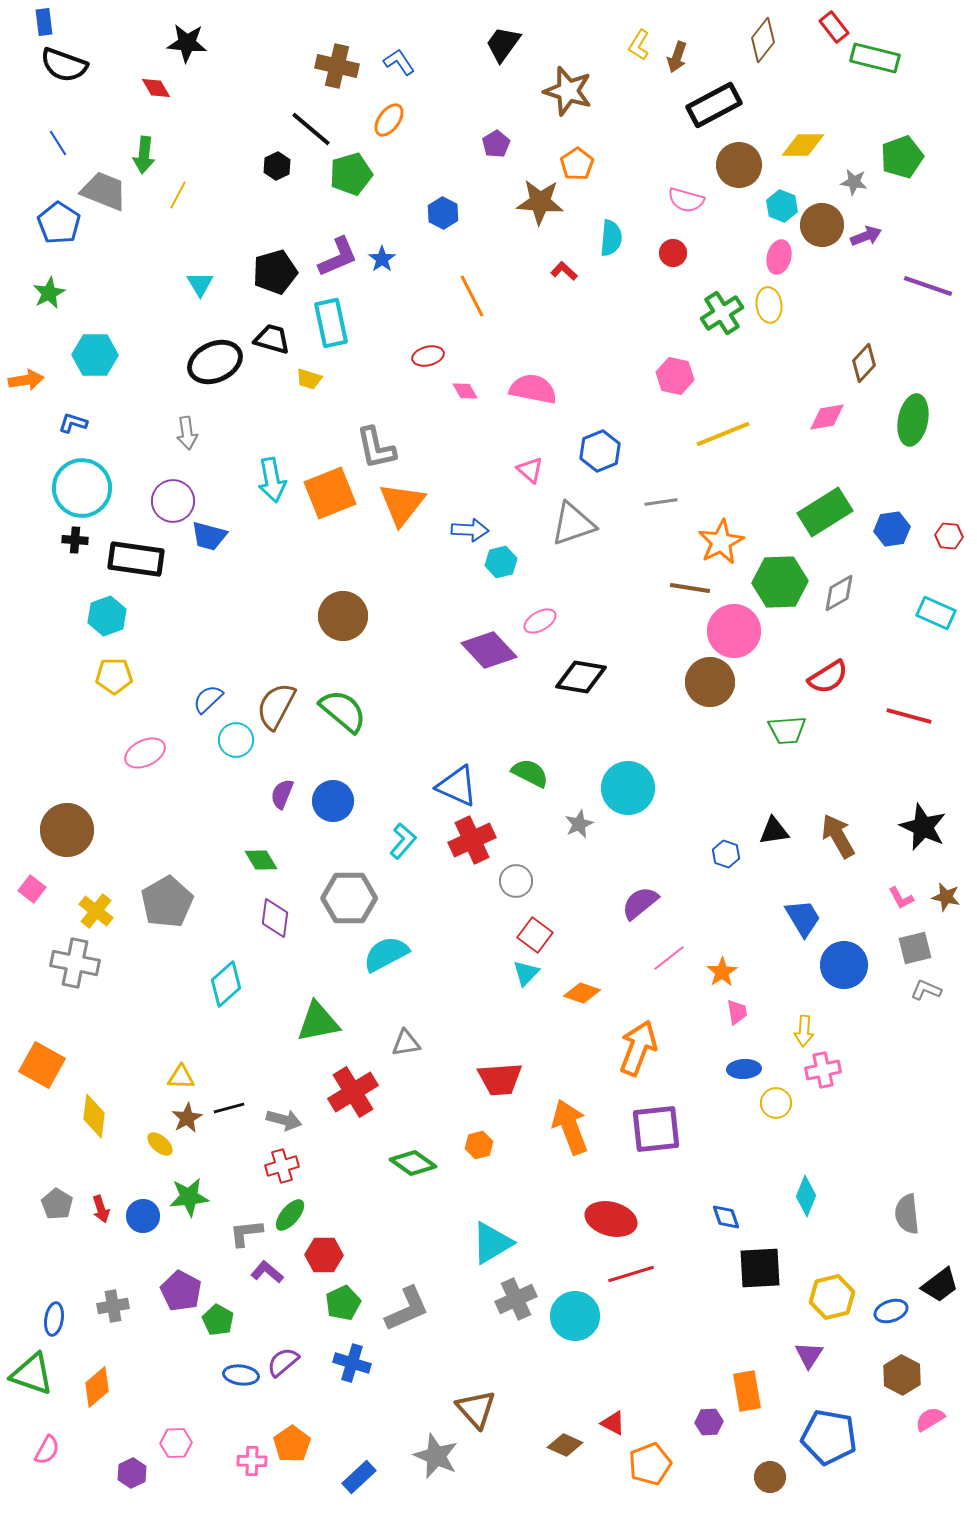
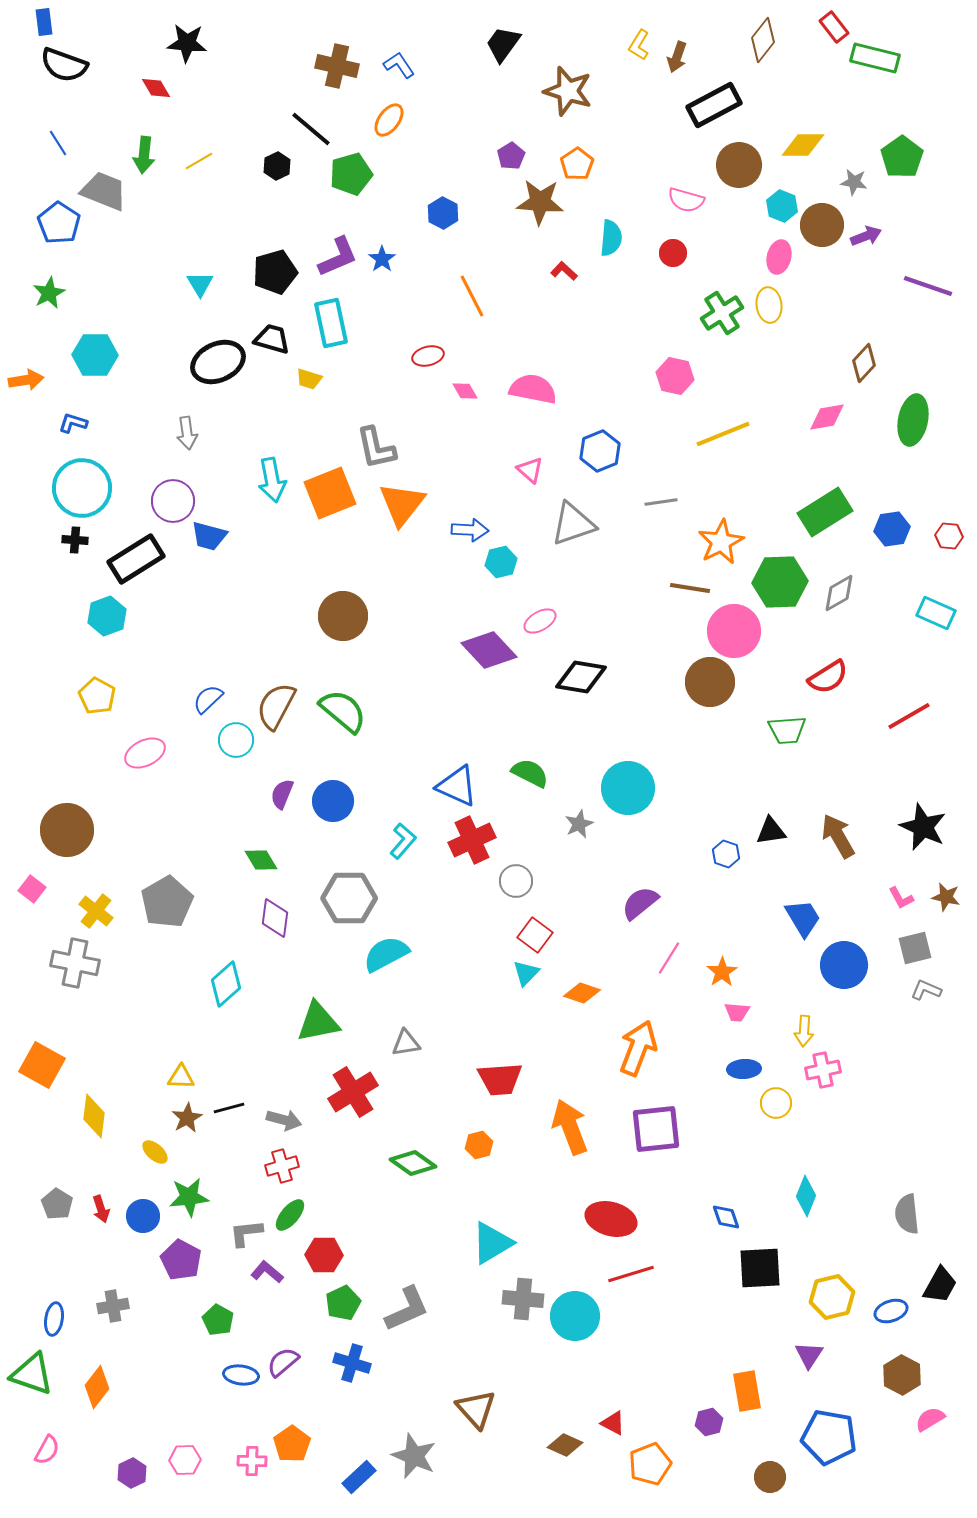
blue L-shape at (399, 62): moved 3 px down
purple pentagon at (496, 144): moved 15 px right, 12 px down
green pentagon at (902, 157): rotated 15 degrees counterclockwise
yellow line at (178, 195): moved 21 px right, 34 px up; rotated 32 degrees clockwise
black ellipse at (215, 362): moved 3 px right
black rectangle at (136, 559): rotated 40 degrees counterclockwise
yellow pentagon at (114, 676): moved 17 px left, 20 px down; rotated 30 degrees clockwise
red line at (909, 716): rotated 45 degrees counterclockwise
black triangle at (774, 831): moved 3 px left
pink line at (669, 958): rotated 20 degrees counterclockwise
pink trapezoid at (737, 1012): rotated 104 degrees clockwise
yellow ellipse at (160, 1144): moved 5 px left, 8 px down
black trapezoid at (940, 1285): rotated 24 degrees counterclockwise
purple pentagon at (181, 1291): moved 31 px up
gray cross at (516, 1299): moved 7 px right; rotated 30 degrees clockwise
orange diamond at (97, 1387): rotated 12 degrees counterclockwise
purple hexagon at (709, 1422): rotated 12 degrees counterclockwise
pink hexagon at (176, 1443): moved 9 px right, 17 px down
gray star at (436, 1456): moved 22 px left
